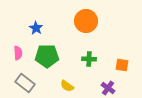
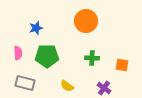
blue star: rotated 24 degrees clockwise
green cross: moved 3 px right, 1 px up
gray rectangle: rotated 24 degrees counterclockwise
purple cross: moved 4 px left
